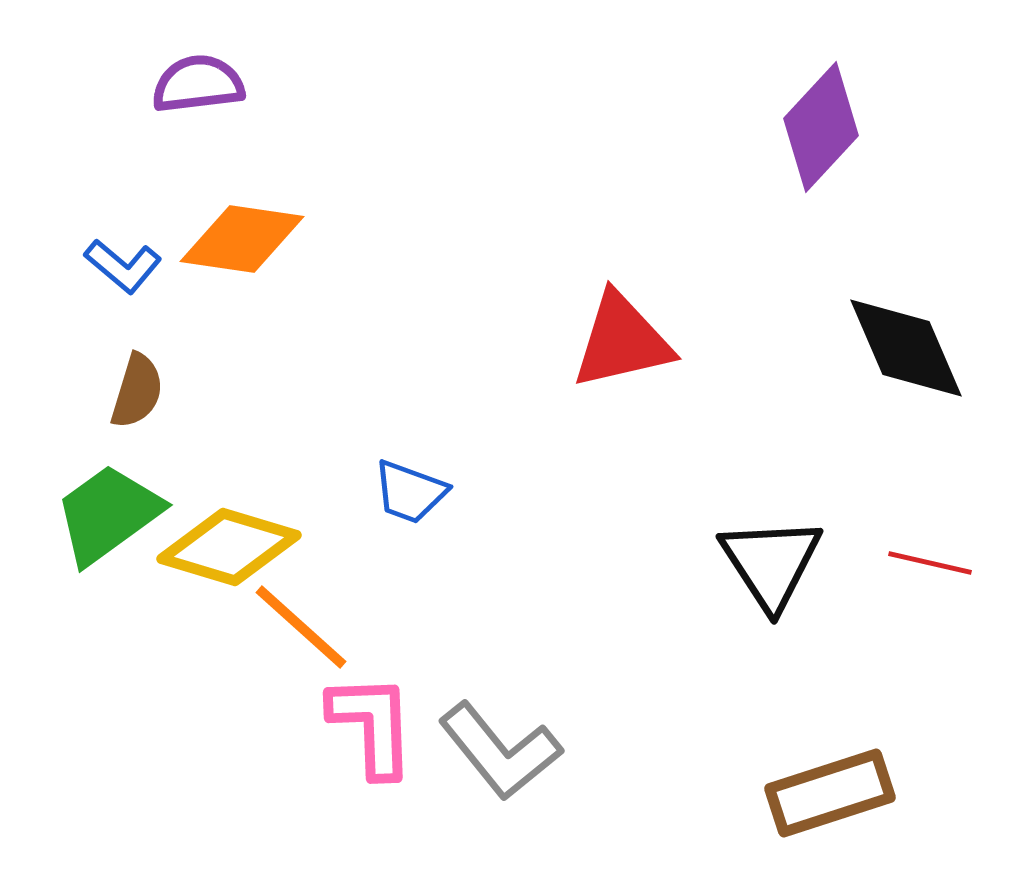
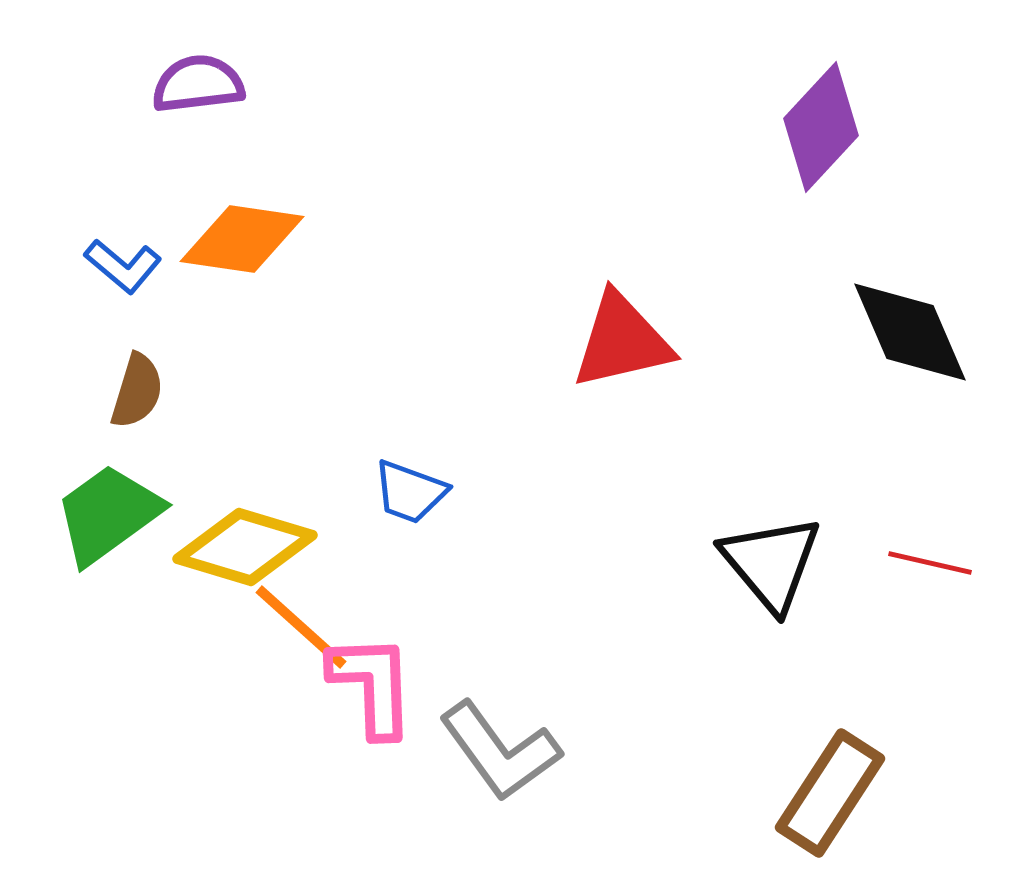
black diamond: moved 4 px right, 16 px up
yellow diamond: moved 16 px right
black triangle: rotated 7 degrees counterclockwise
pink L-shape: moved 40 px up
gray L-shape: rotated 3 degrees clockwise
brown rectangle: rotated 39 degrees counterclockwise
